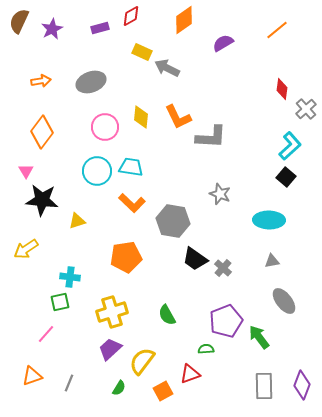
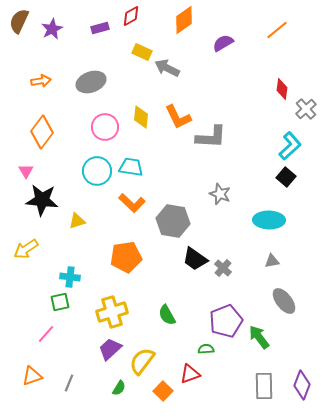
orange square at (163, 391): rotated 18 degrees counterclockwise
